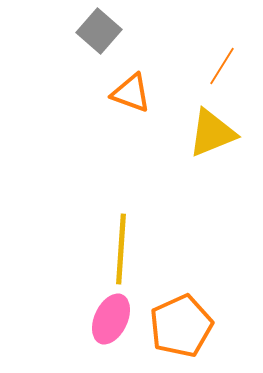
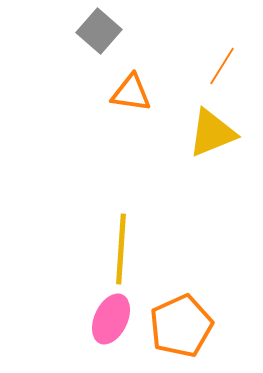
orange triangle: rotated 12 degrees counterclockwise
